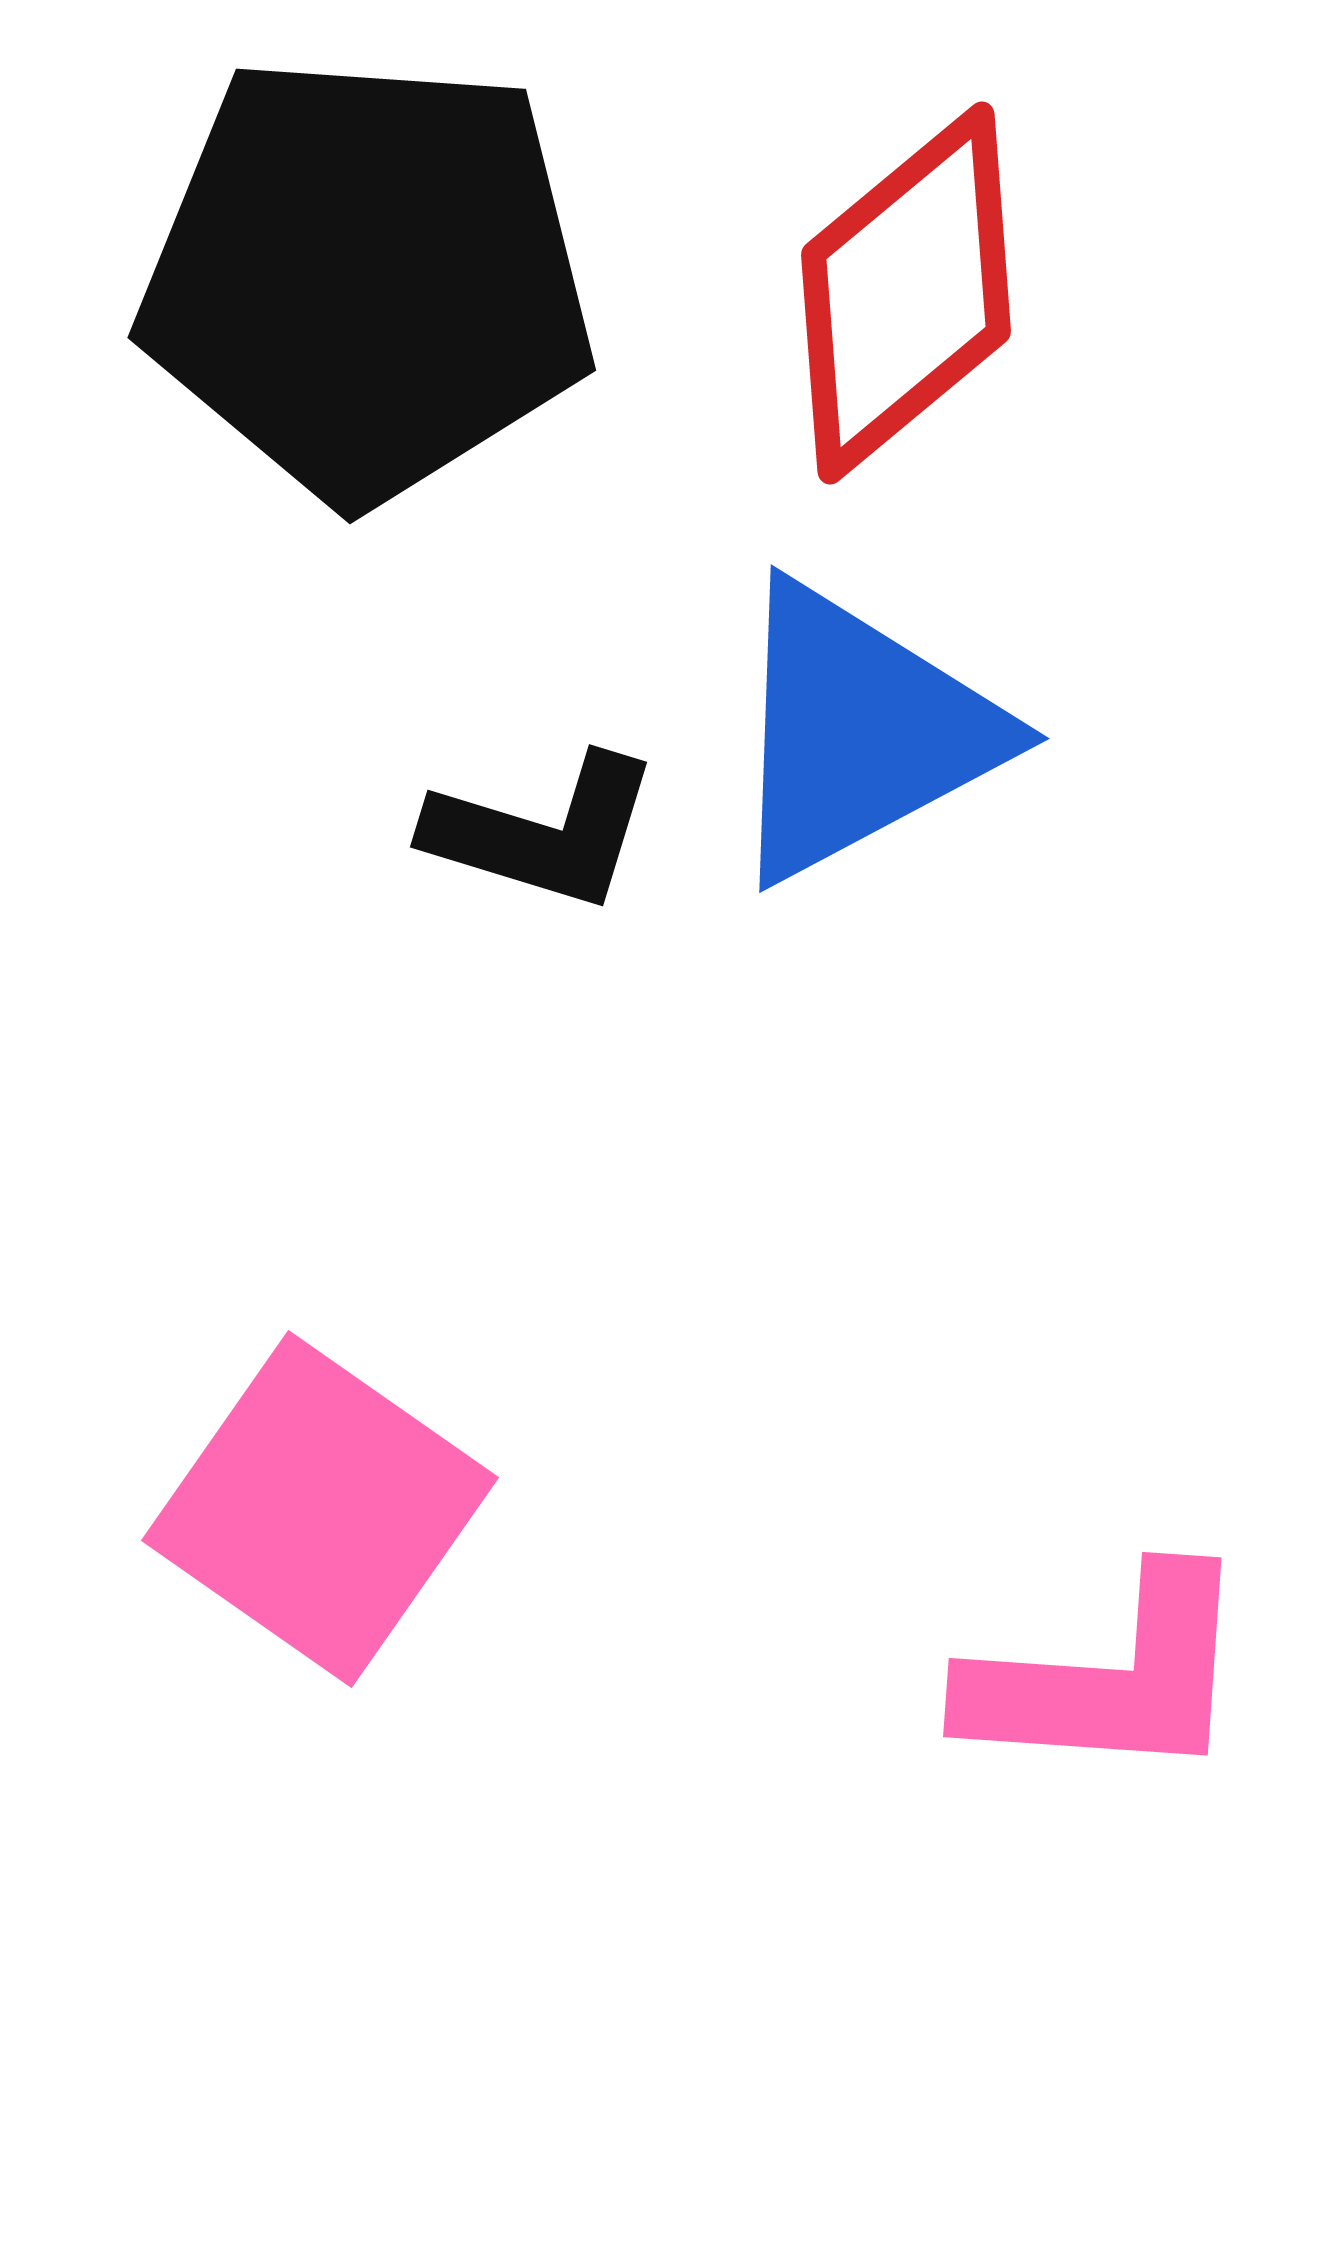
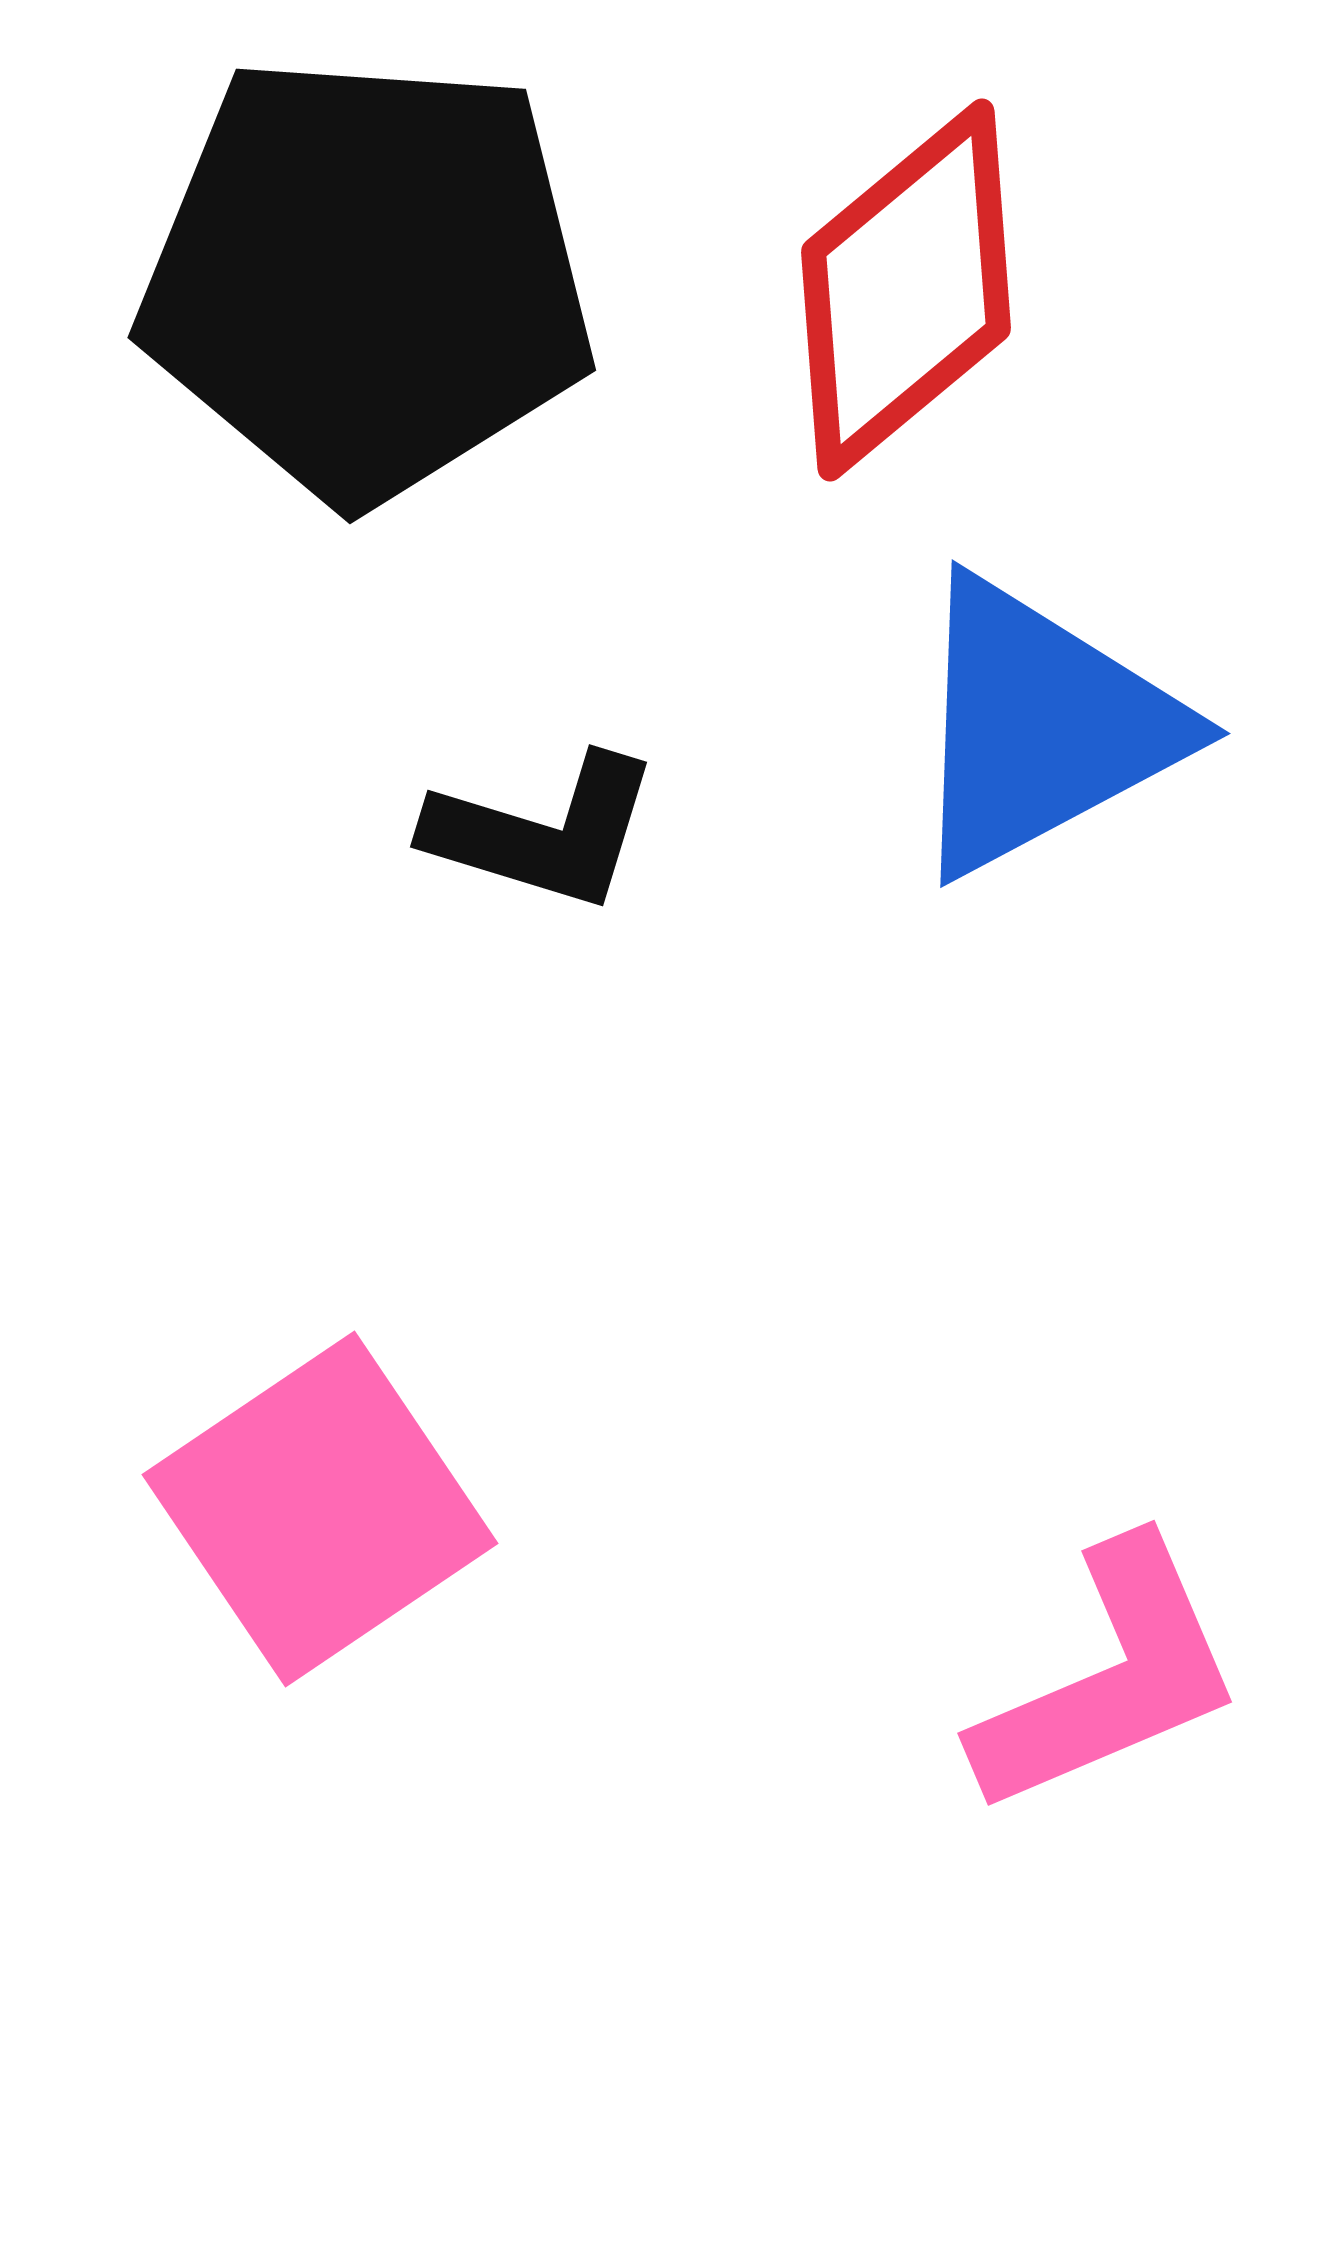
red diamond: moved 3 px up
blue triangle: moved 181 px right, 5 px up
pink square: rotated 21 degrees clockwise
pink L-shape: rotated 27 degrees counterclockwise
